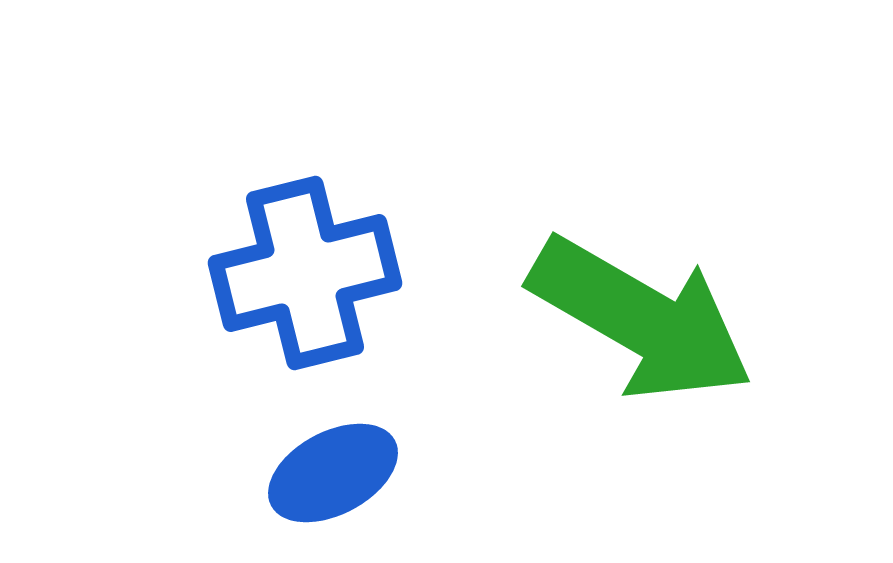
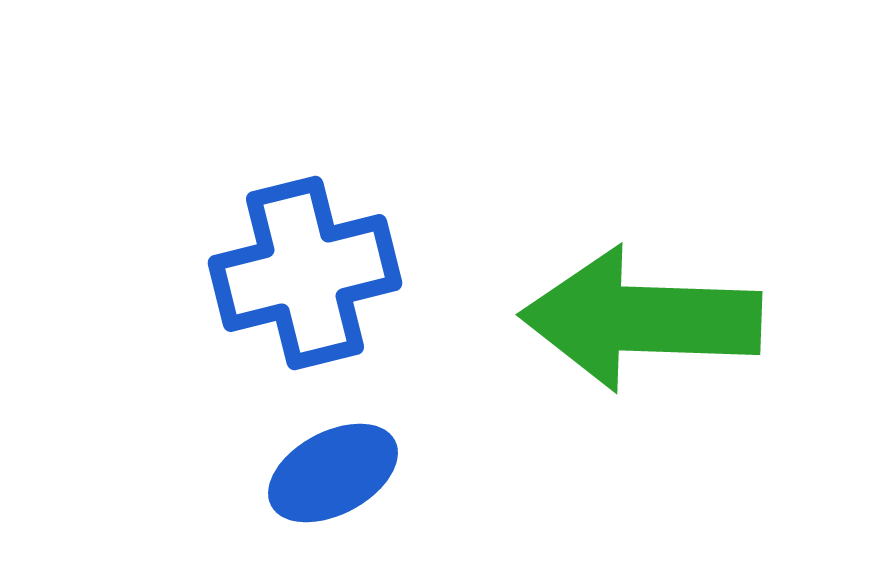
green arrow: rotated 152 degrees clockwise
